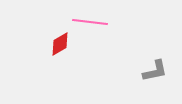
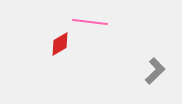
gray L-shape: rotated 32 degrees counterclockwise
